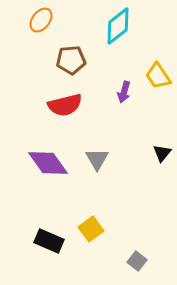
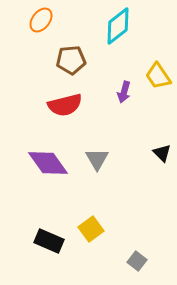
black triangle: rotated 24 degrees counterclockwise
